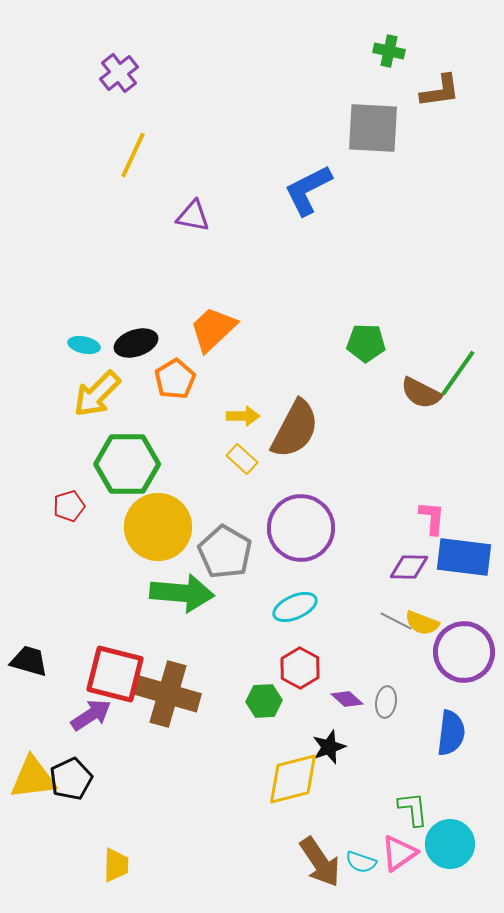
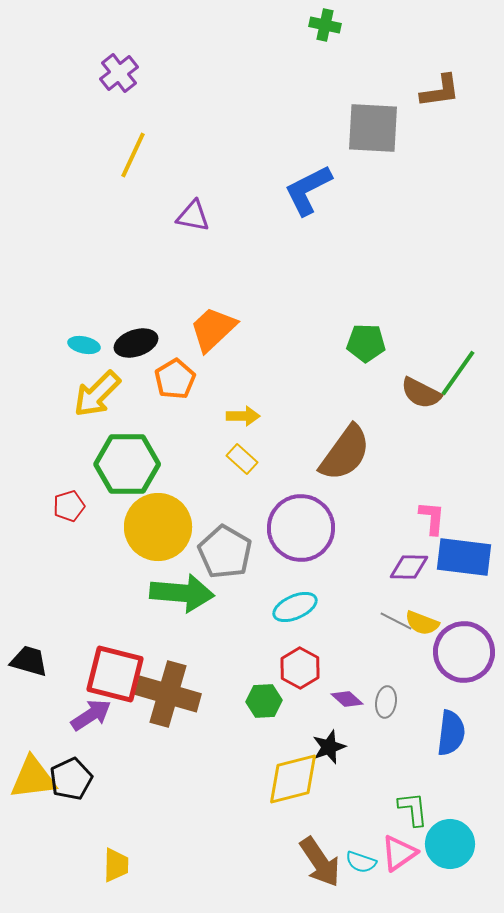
green cross at (389, 51): moved 64 px left, 26 px up
brown semicircle at (295, 429): moved 50 px right, 24 px down; rotated 8 degrees clockwise
